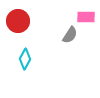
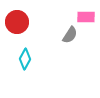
red circle: moved 1 px left, 1 px down
